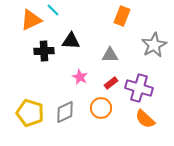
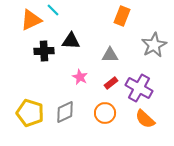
purple cross: rotated 12 degrees clockwise
orange circle: moved 4 px right, 5 px down
